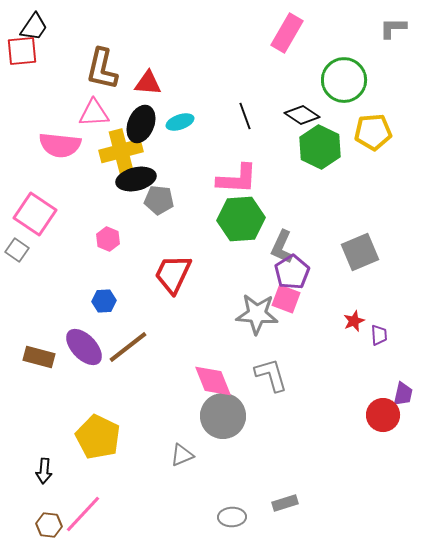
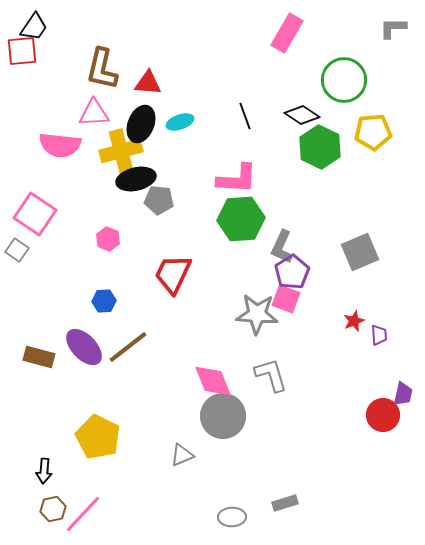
brown hexagon at (49, 525): moved 4 px right, 16 px up; rotated 20 degrees counterclockwise
